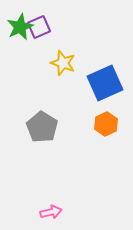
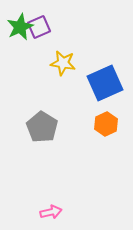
yellow star: rotated 10 degrees counterclockwise
